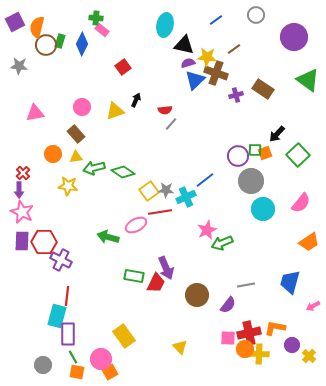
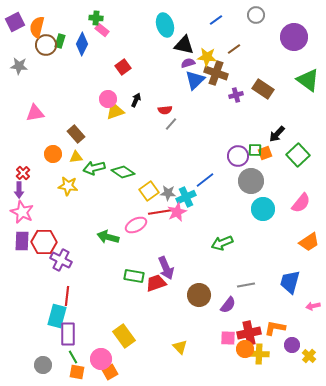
cyan ellipse at (165, 25): rotated 30 degrees counterclockwise
pink circle at (82, 107): moved 26 px right, 8 px up
gray star at (166, 190): moved 2 px right, 3 px down
pink star at (207, 230): moved 30 px left, 18 px up
red trapezoid at (156, 283): rotated 135 degrees counterclockwise
brown circle at (197, 295): moved 2 px right
pink arrow at (313, 306): rotated 16 degrees clockwise
